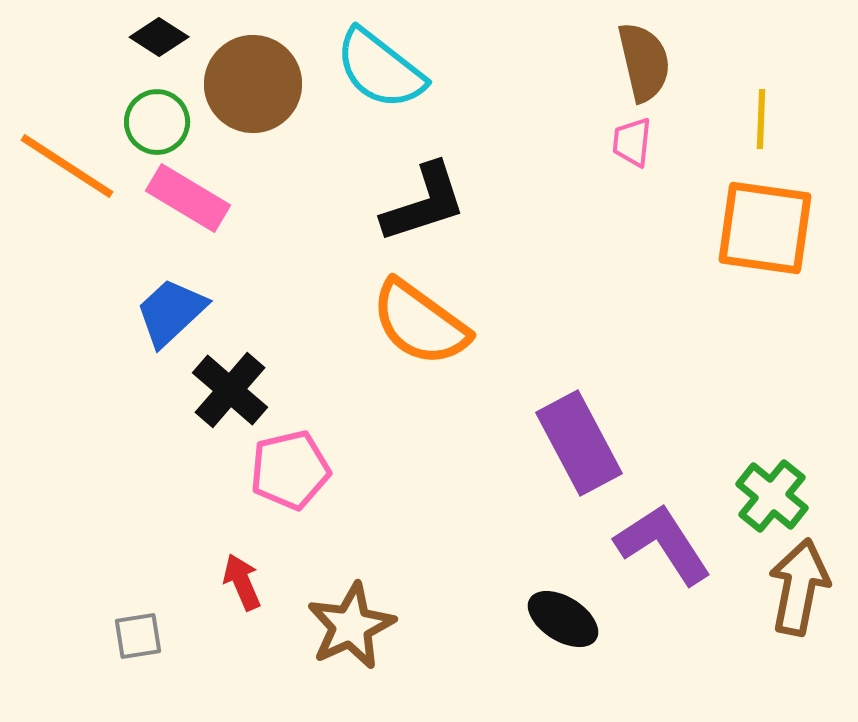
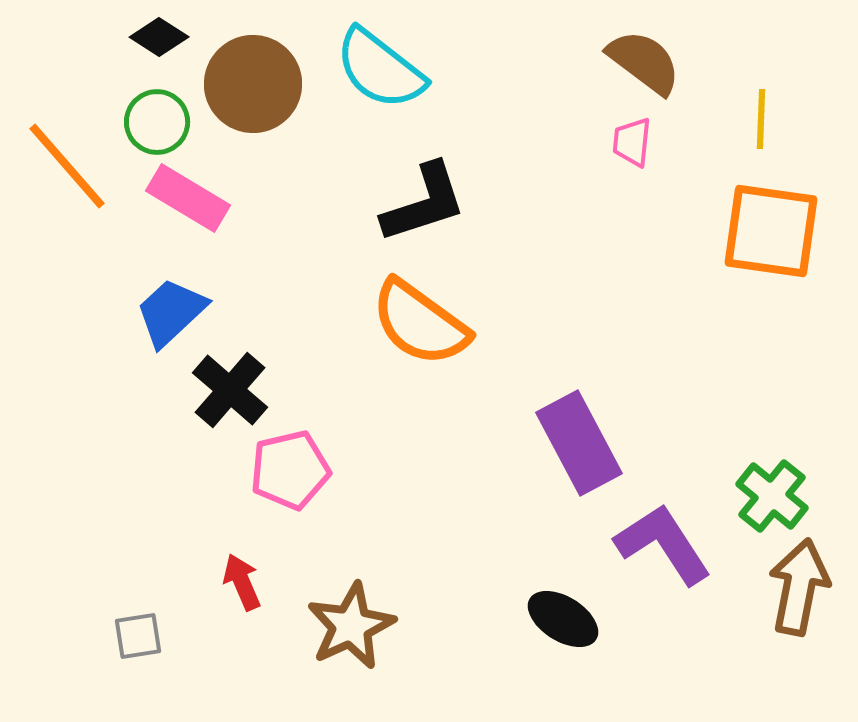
brown semicircle: rotated 40 degrees counterclockwise
orange line: rotated 16 degrees clockwise
orange square: moved 6 px right, 3 px down
